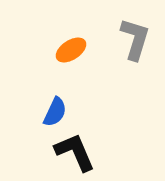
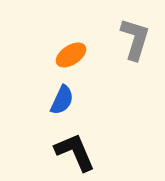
orange ellipse: moved 5 px down
blue semicircle: moved 7 px right, 12 px up
